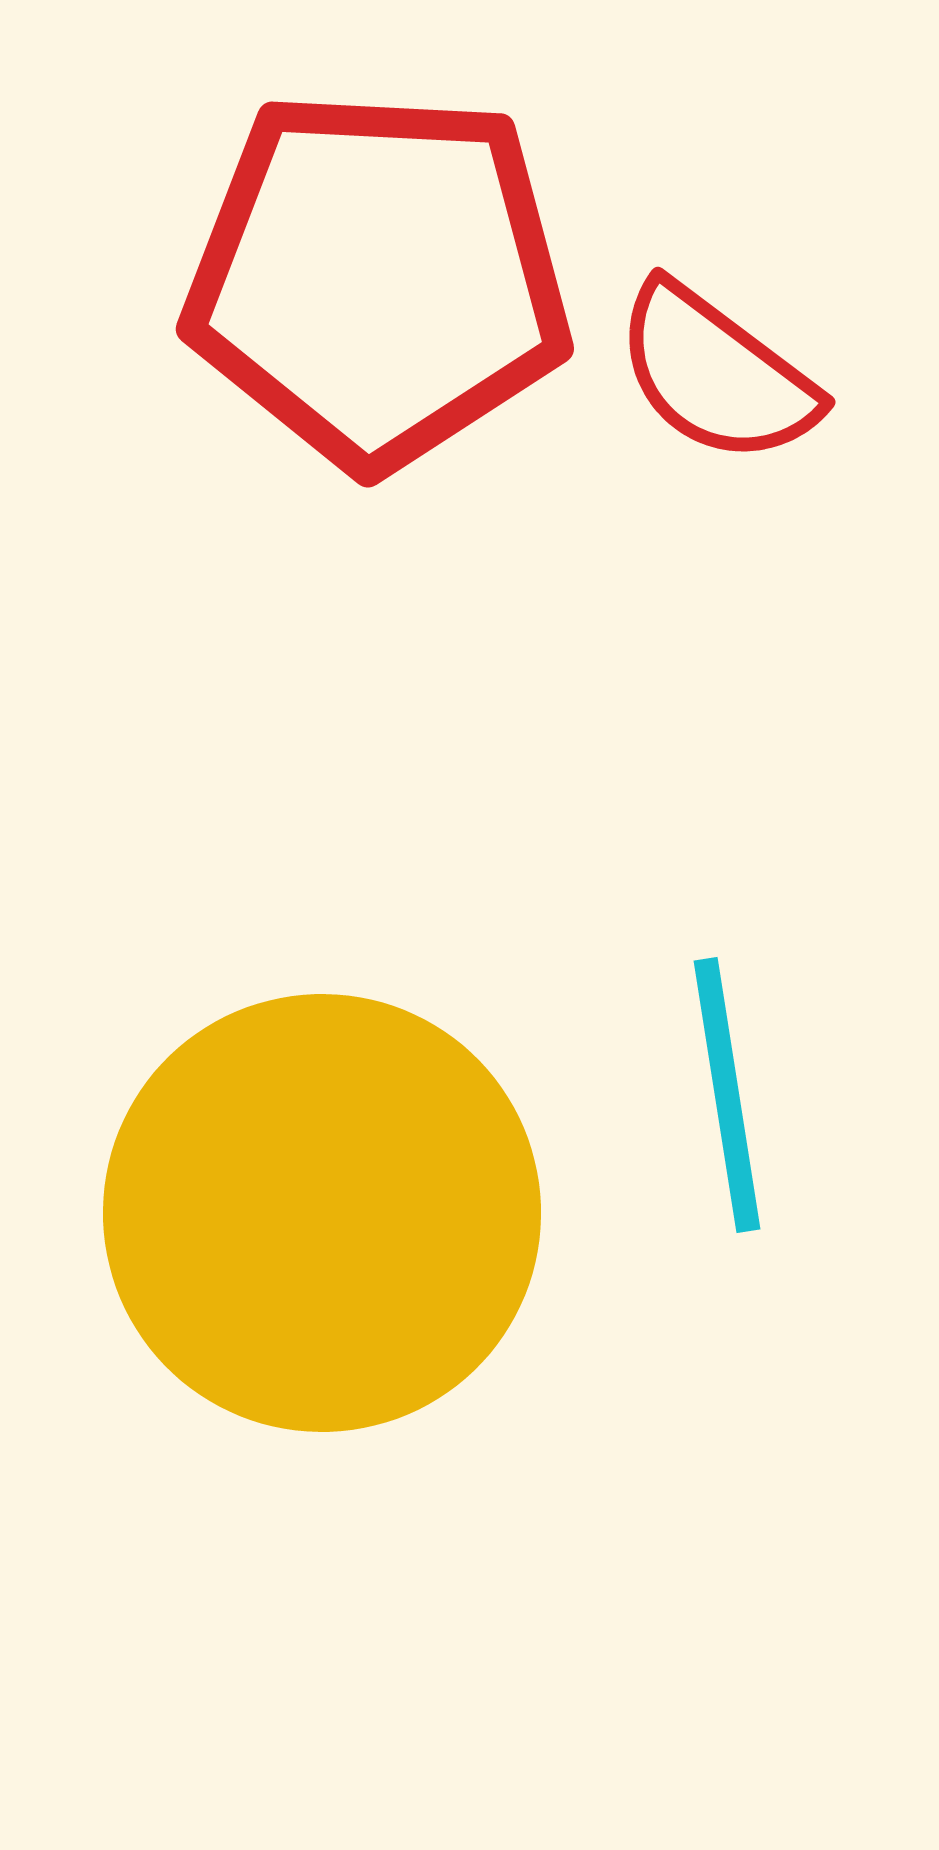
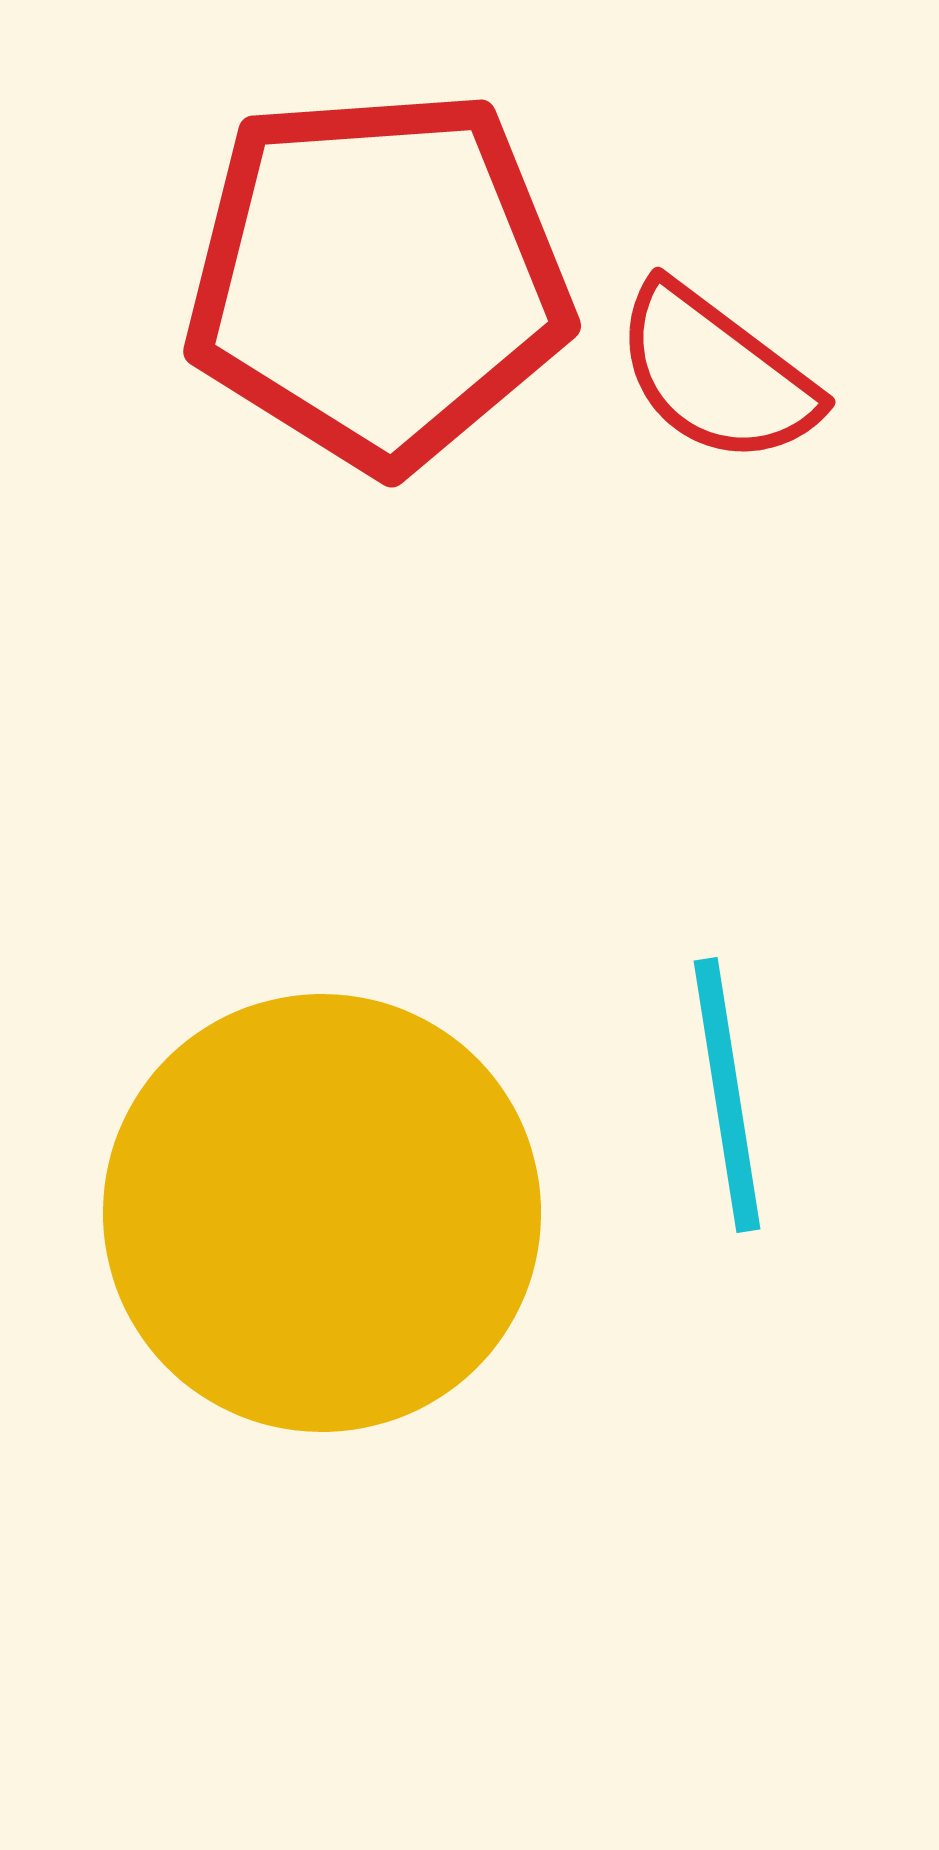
red pentagon: rotated 7 degrees counterclockwise
